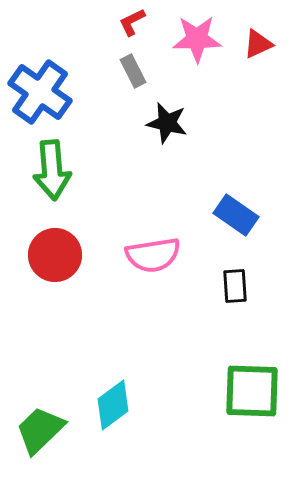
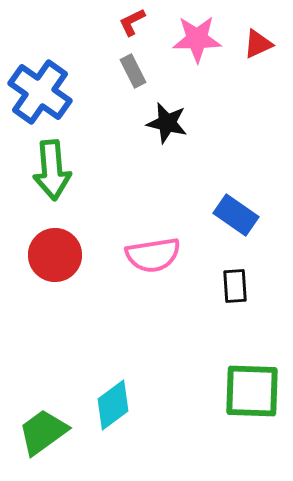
green trapezoid: moved 3 px right, 2 px down; rotated 8 degrees clockwise
